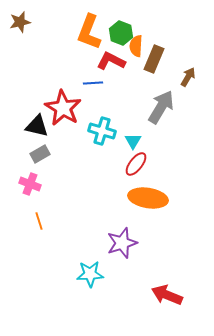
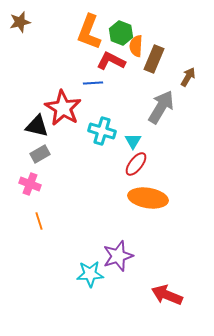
purple star: moved 4 px left, 13 px down
